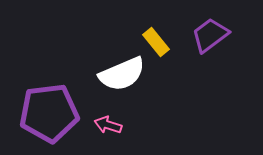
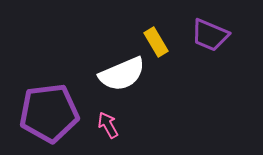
purple trapezoid: rotated 120 degrees counterclockwise
yellow rectangle: rotated 8 degrees clockwise
pink arrow: rotated 44 degrees clockwise
